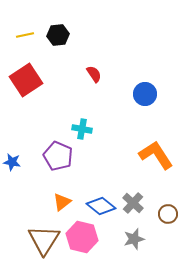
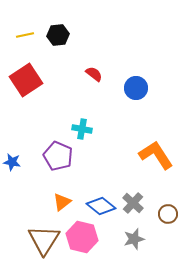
red semicircle: rotated 18 degrees counterclockwise
blue circle: moved 9 px left, 6 px up
